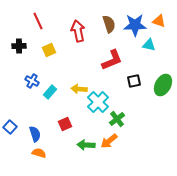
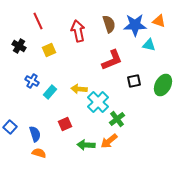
black cross: rotated 32 degrees clockwise
